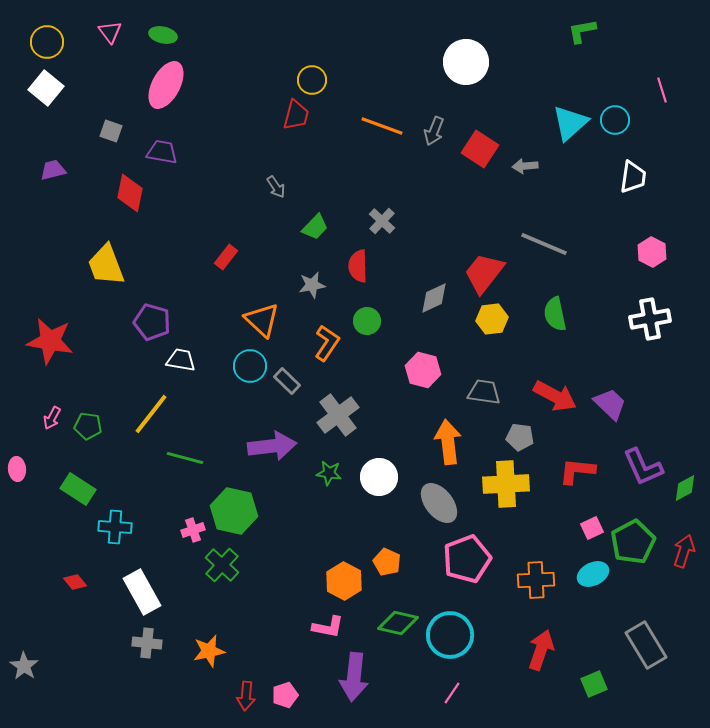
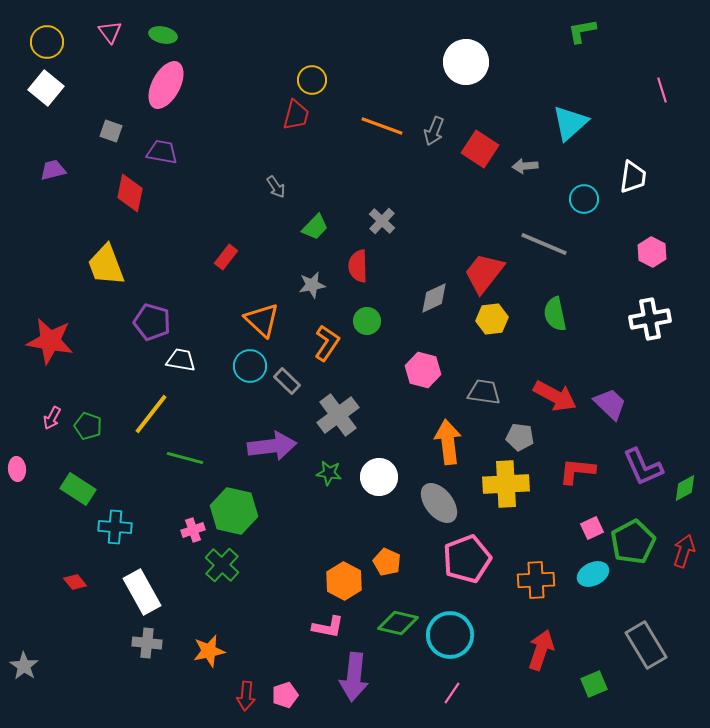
cyan circle at (615, 120): moved 31 px left, 79 px down
green pentagon at (88, 426): rotated 12 degrees clockwise
